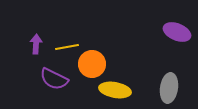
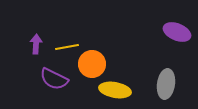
gray ellipse: moved 3 px left, 4 px up
